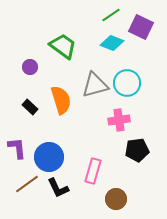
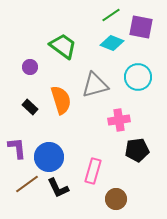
purple square: rotated 15 degrees counterclockwise
cyan circle: moved 11 px right, 6 px up
